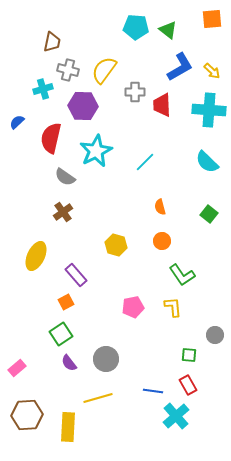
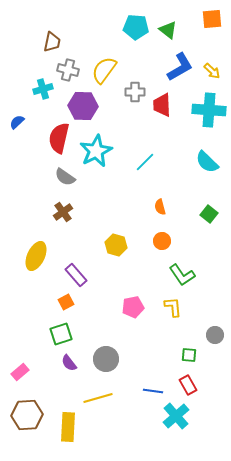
red semicircle at (51, 138): moved 8 px right
green square at (61, 334): rotated 15 degrees clockwise
pink rectangle at (17, 368): moved 3 px right, 4 px down
